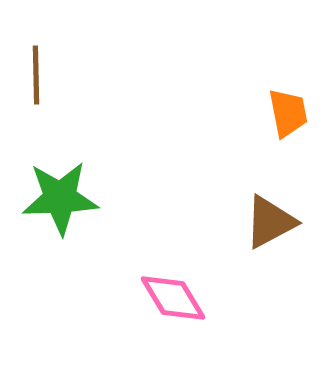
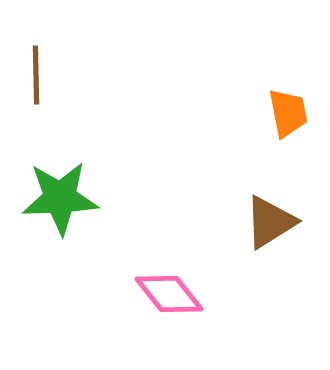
brown triangle: rotated 4 degrees counterclockwise
pink diamond: moved 4 px left, 4 px up; rotated 8 degrees counterclockwise
